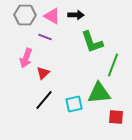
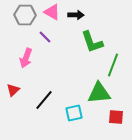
pink triangle: moved 4 px up
purple line: rotated 24 degrees clockwise
red triangle: moved 30 px left, 17 px down
cyan square: moved 9 px down
